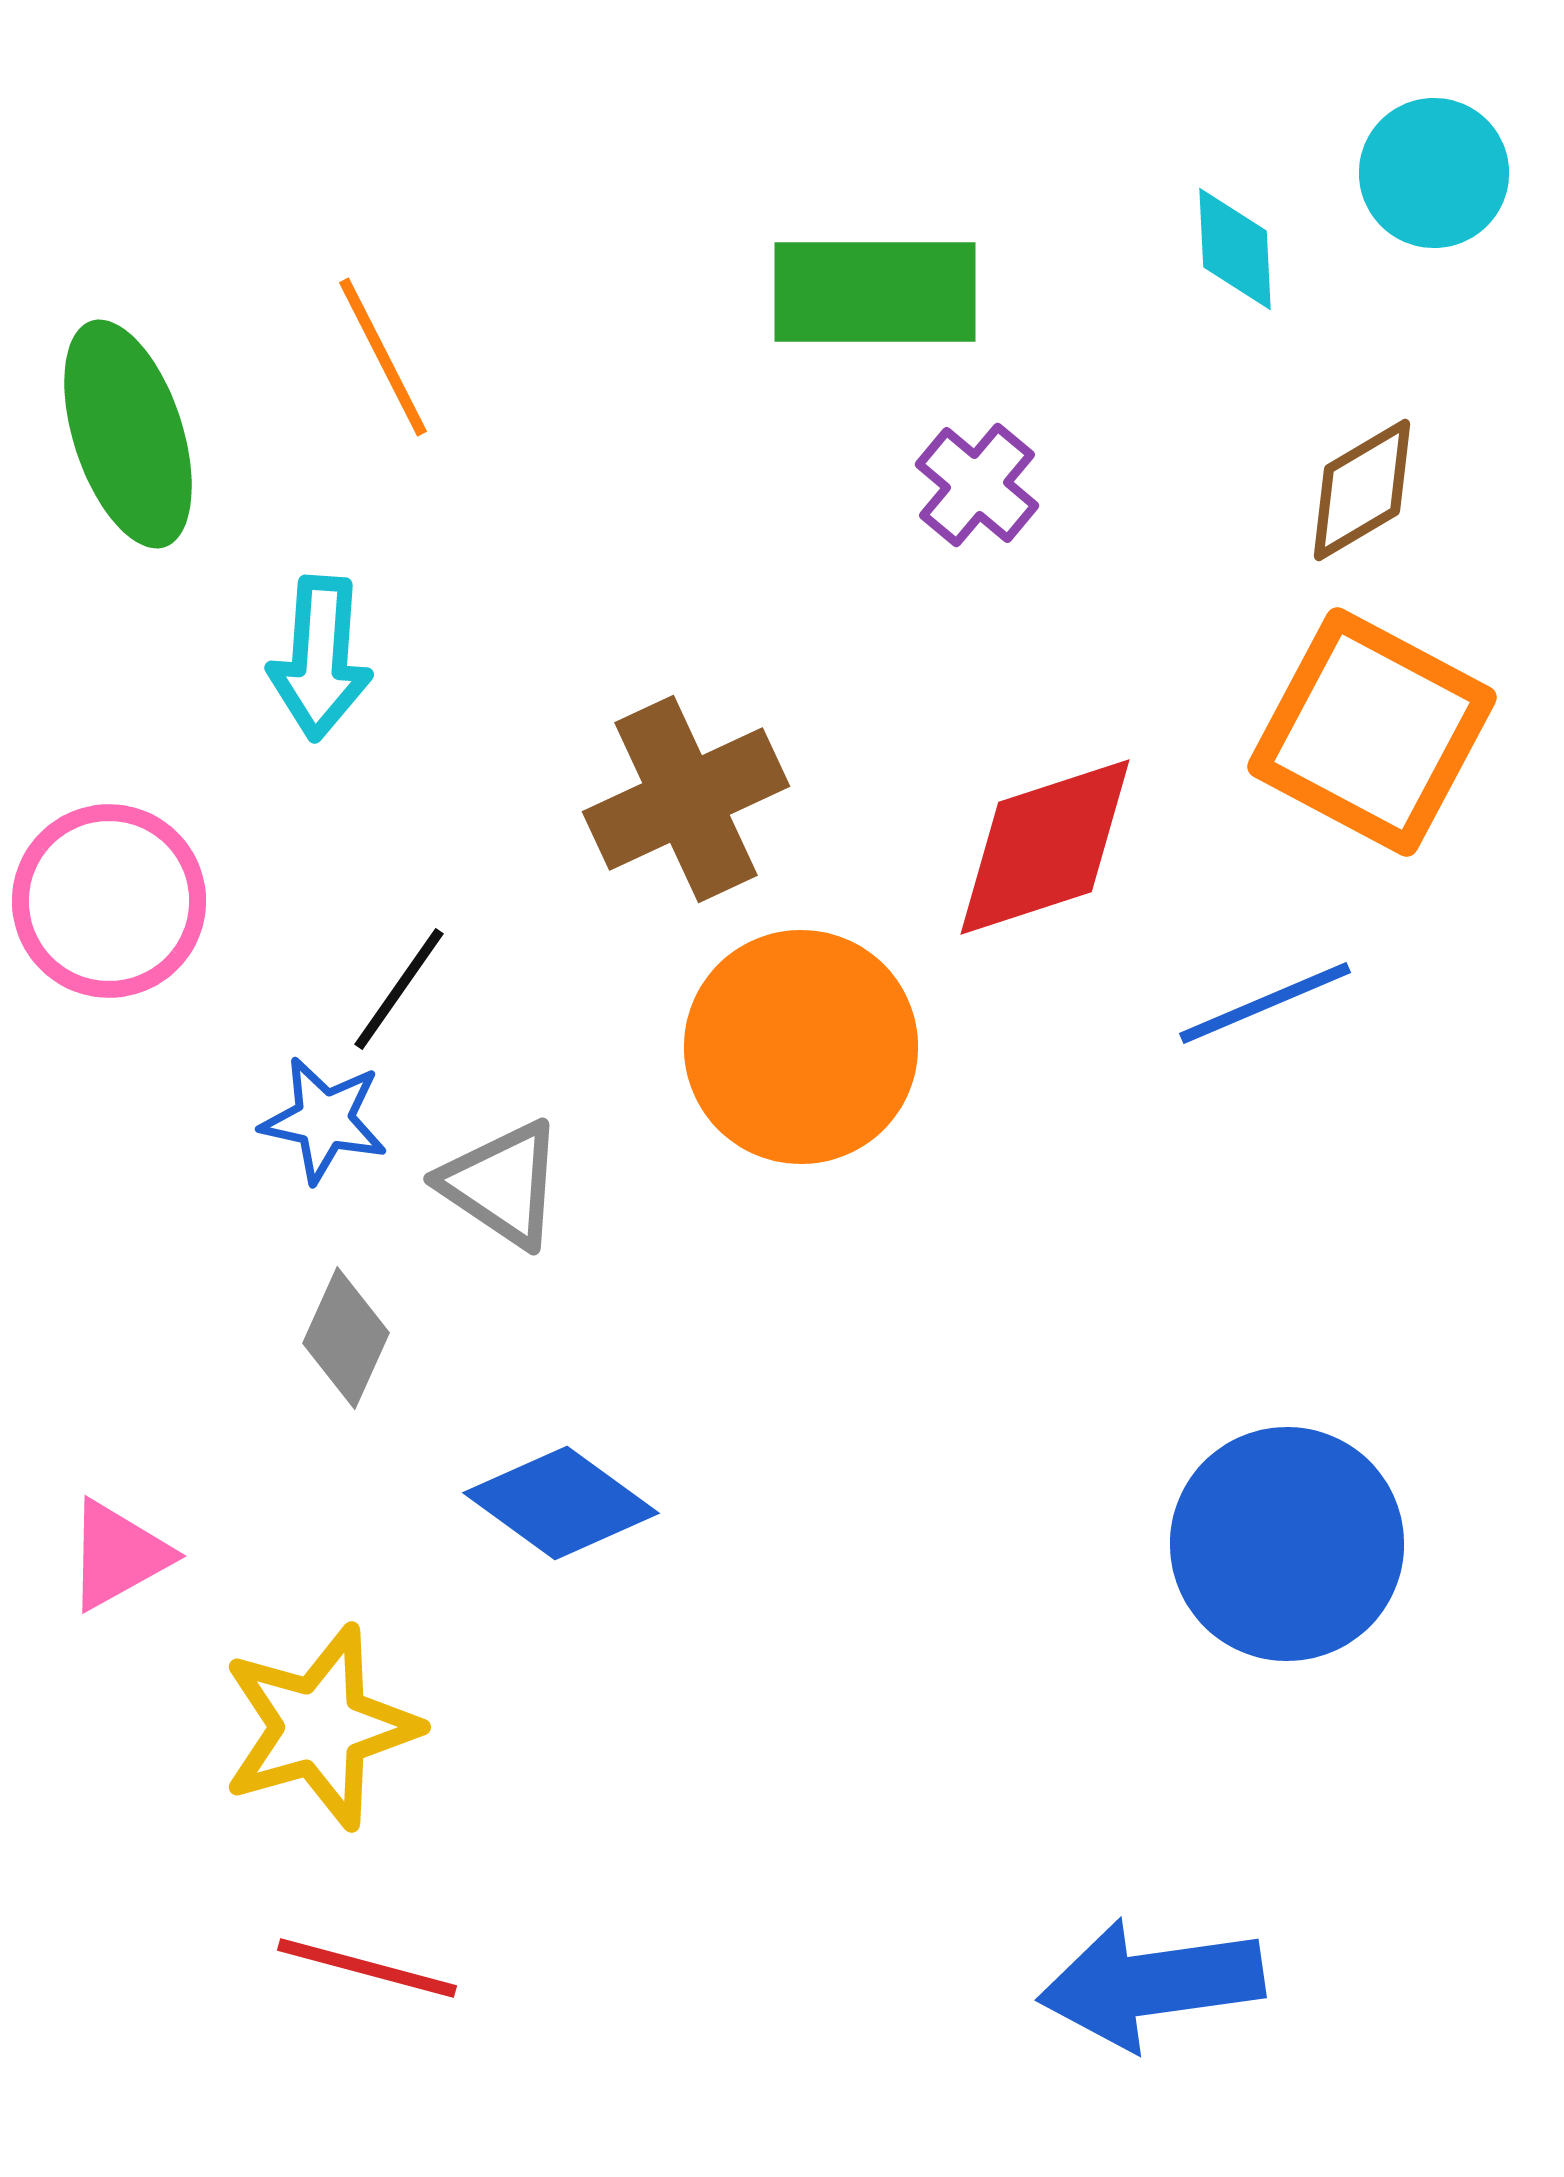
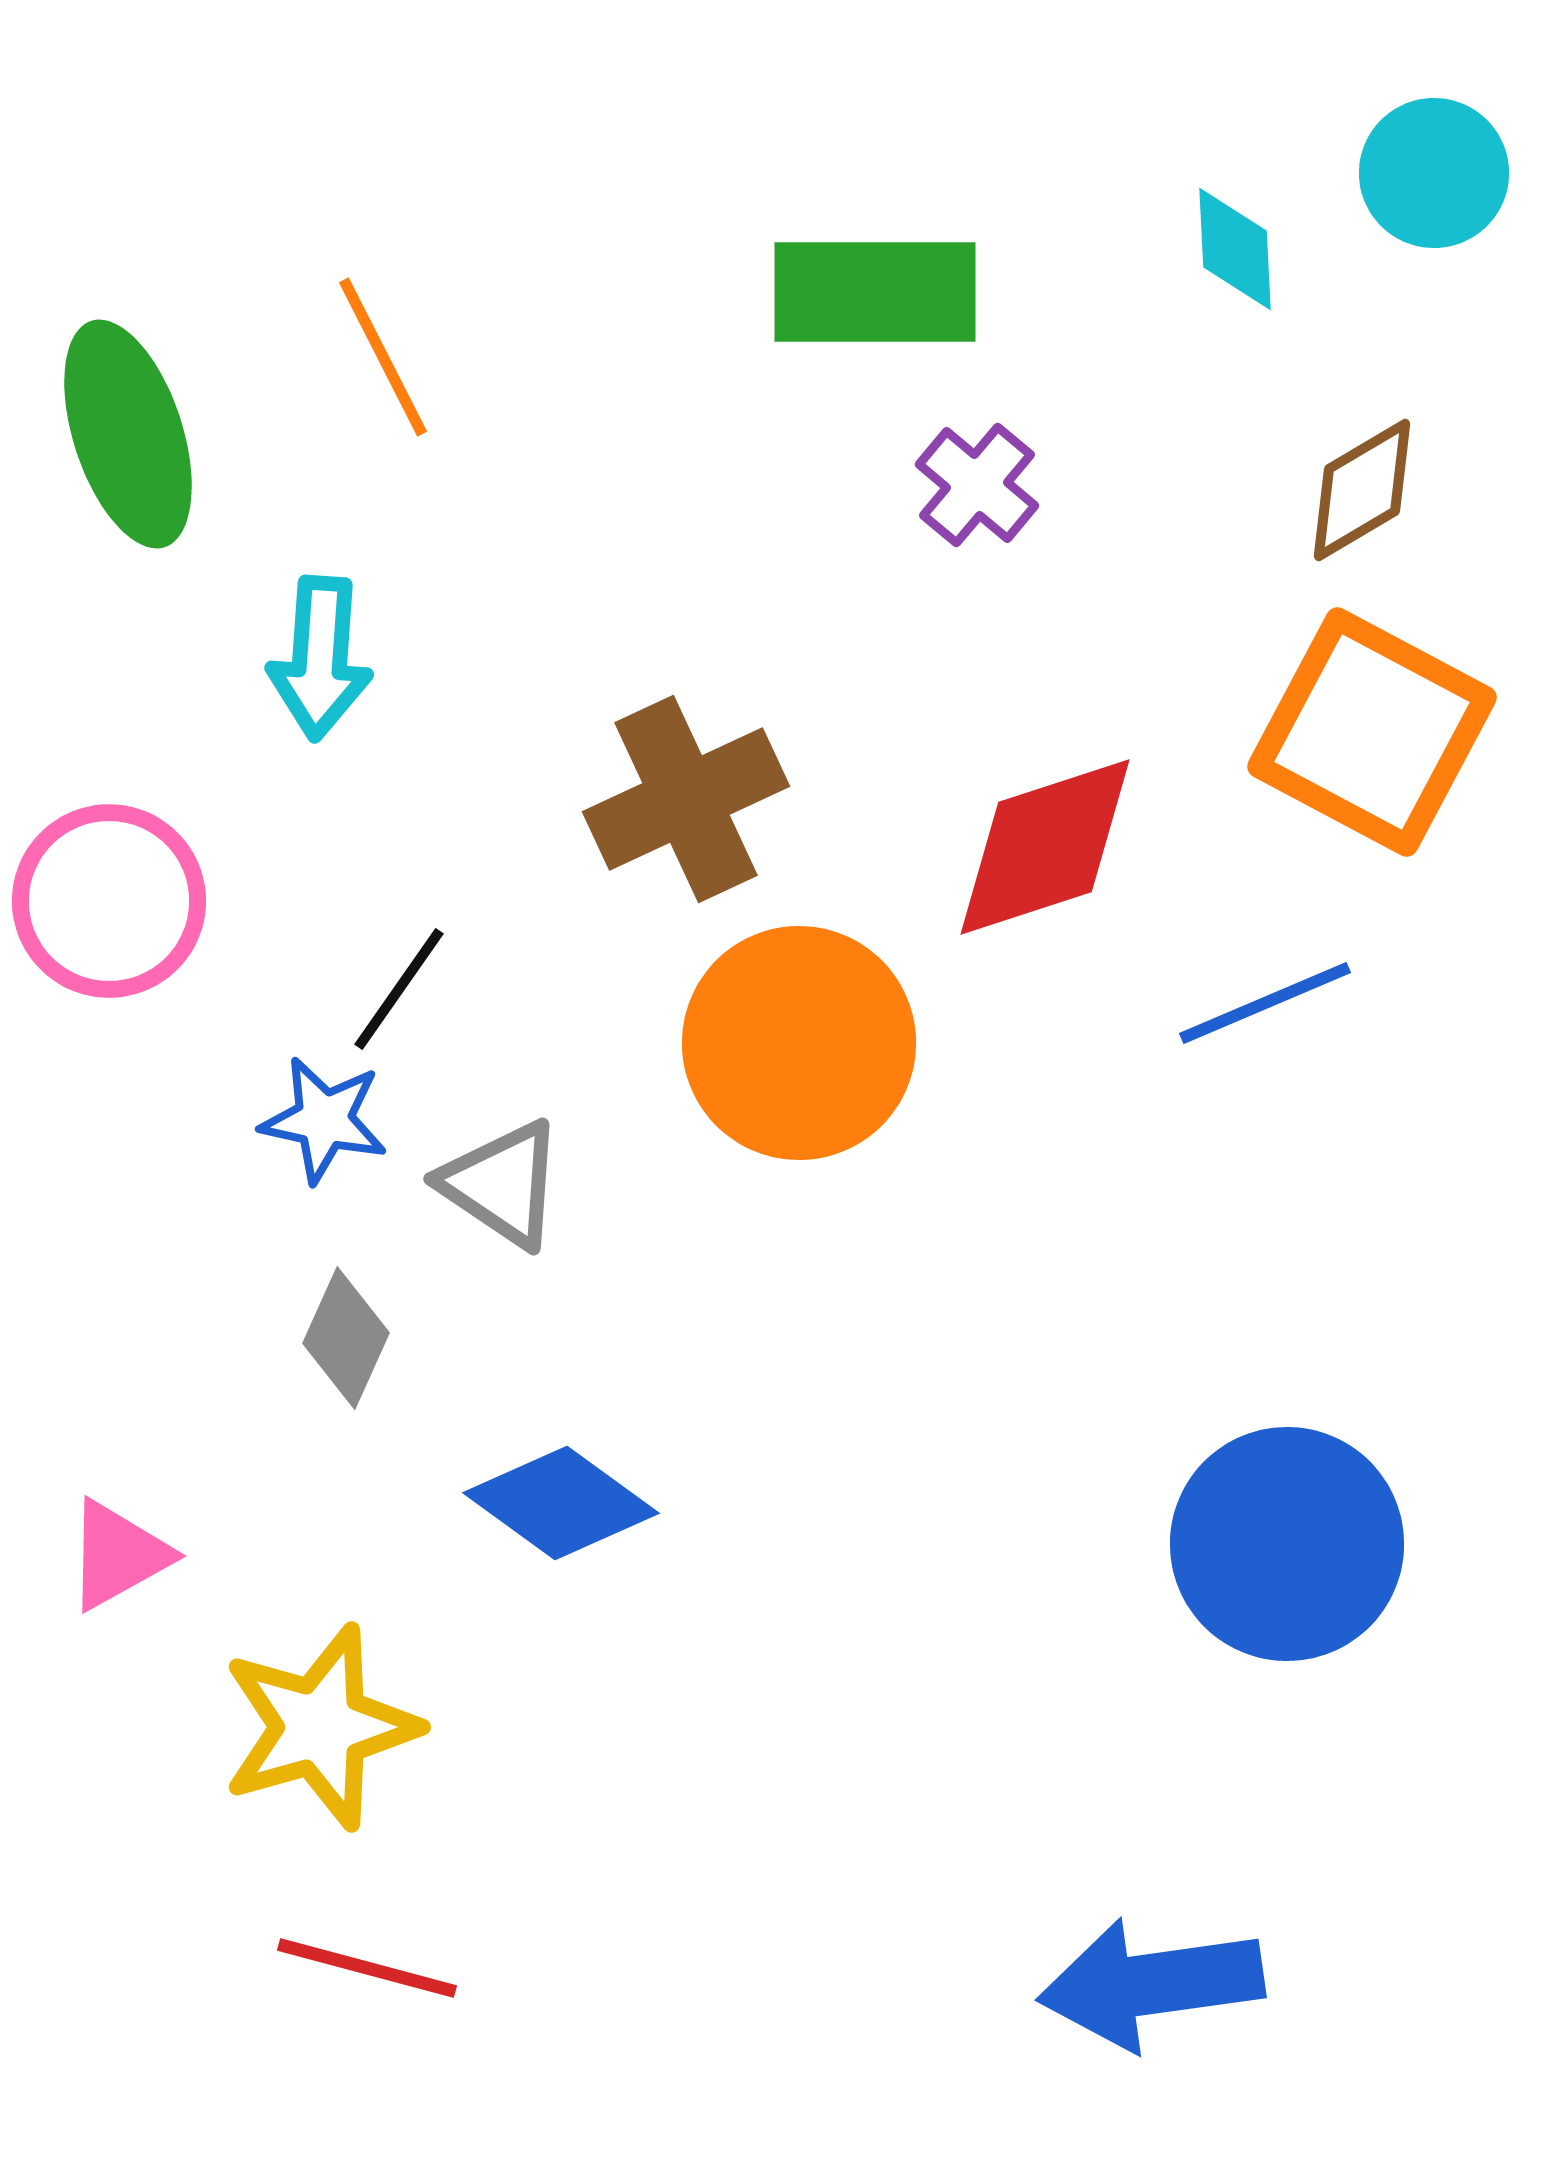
orange circle: moved 2 px left, 4 px up
